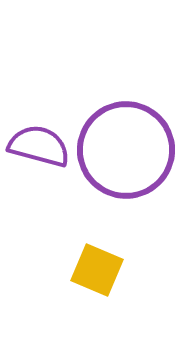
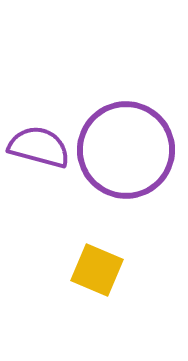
purple semicircle: moved 1 px down
